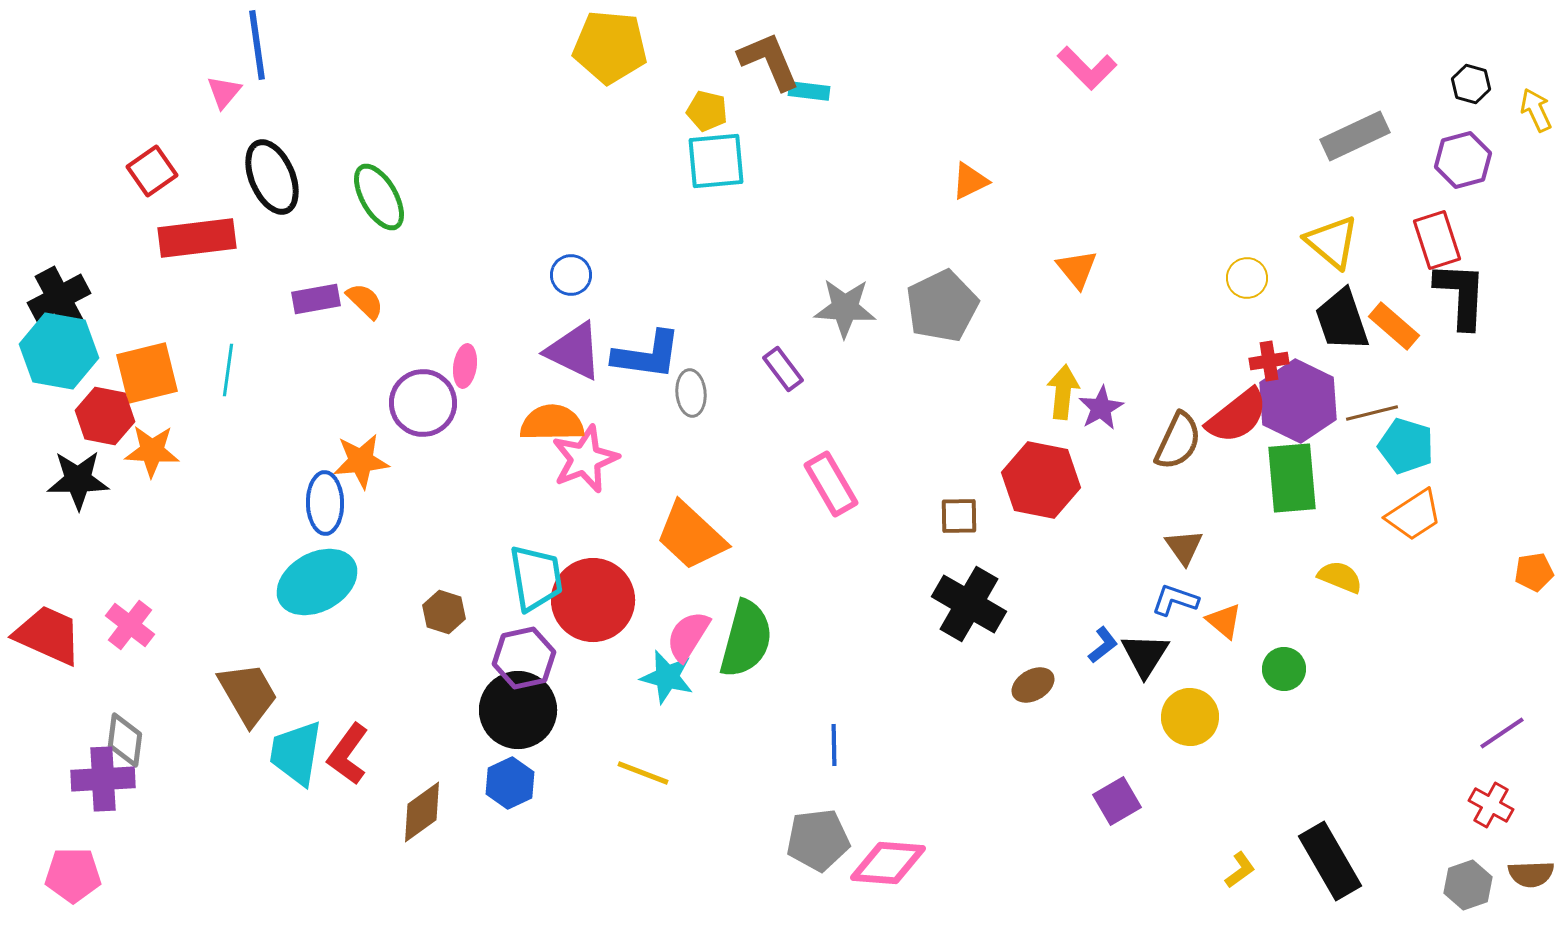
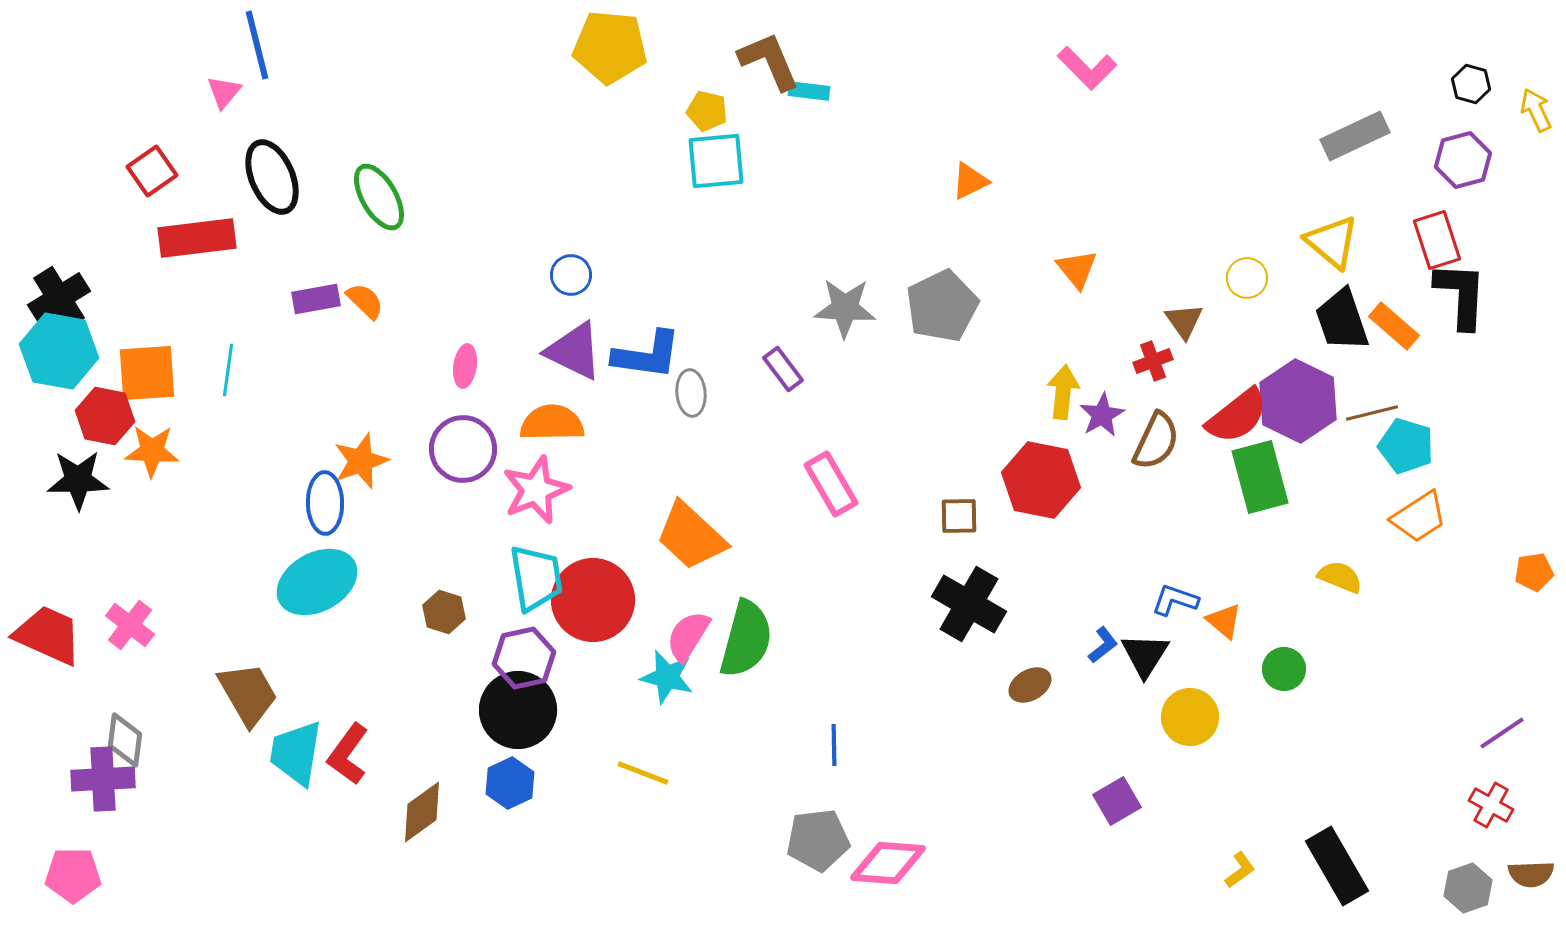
blue line at (257, 45): rotated 6 degrees counterclockwise
black cross at (59, 298): rotated 4 degrees counterclockwise
red cross at (1269, 361): moved 116 px left; rotated 12 degrees counterclockwise
orange square at (147, 373): rotated 10 degrees clockwise
purple circle at (423, 403): moved 40 px right, 46 px down
purple star at (1101, 408): moved 1 px right, 7 px down
brown semicircle at (1178, 441): moved 22 px left
pink star at (585, 459): moved 49 px left, 31 px down
orange star at (361, 461): rotated 14 degrees counterclockwise
green rectangle at (1292, 478): moved 32 px left, 1 px up; rotated 10 degrees counterclockwise
orange trapezoid at (1414, 515): moved 5 px right, 2 px down
brown triangle at (1184, 547): moved 226 px up
brown ellipse at (1033, 685): moved 3 px left
black rectangle at (1330, 861): moved 7 px right, 5 px down
gray hexagon at (1468, 885): moved 3 px down
